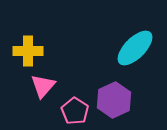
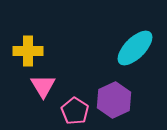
pink triangle: rotated 12 degrees counterclockwise
